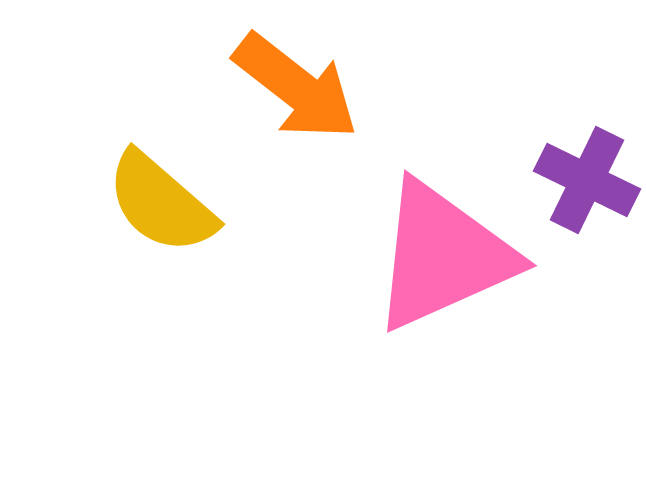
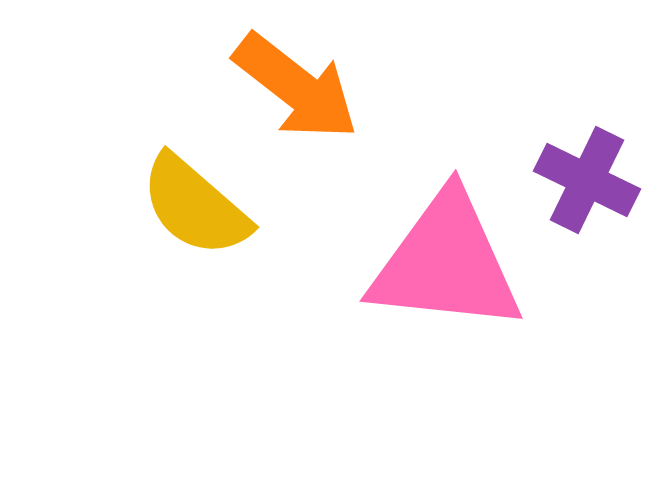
yellow semicircle: moved 34 px right, 3 px down
pink triangle: moved 3 px right, 7 px down; rotated 30 degrees clockwise
